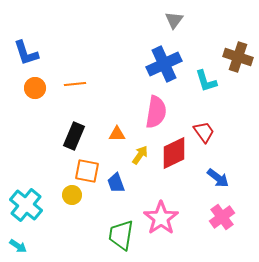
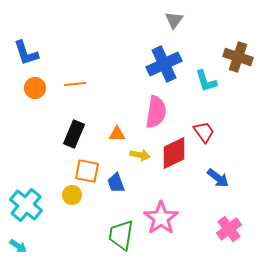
black rectangle: moved 2 px up
yellow arrow: rotated 66 degrees clockwise
pink cross: moved 7 px right, 12 px down
